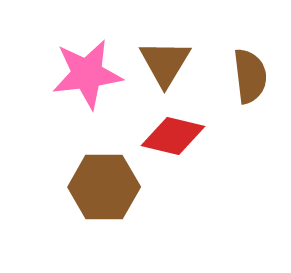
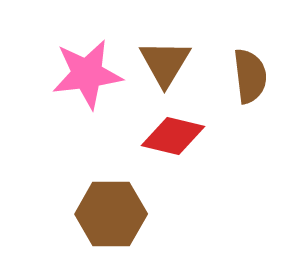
brown hexagon: moved 7 px right, 27 px down
